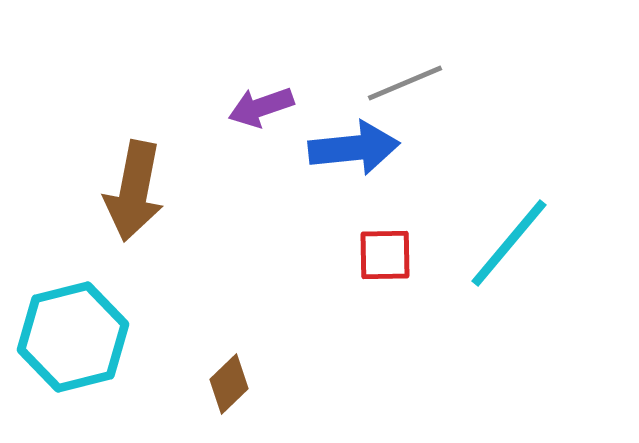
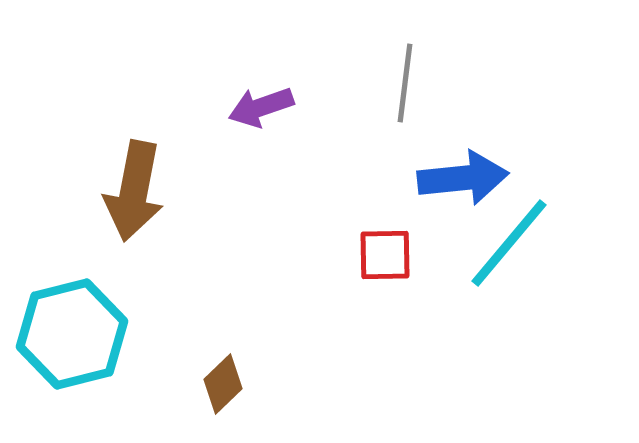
gray line: rotated 60 degrees counterclockwise
blue arrow: moved 109 px right, 30 px down
cyan hexagon: moved 1 px left, 3 px up
brown diamond: moved 6 px left
